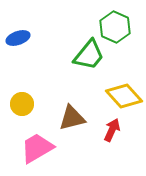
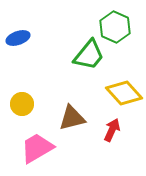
yellow diamond: moved 3 px up
